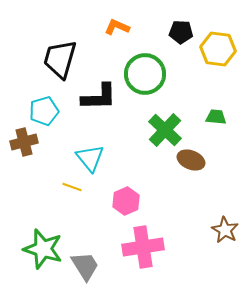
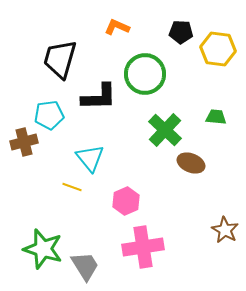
cyan pentagon: moved 5 px right, 4 px down; rotated 8 degrees clockwise
brown ellipse: moved 3 px down
